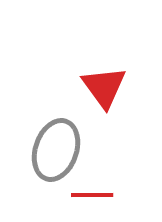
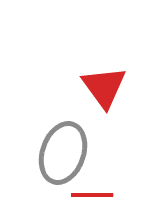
gray ellipse: moved 7 px right, 3 px down
